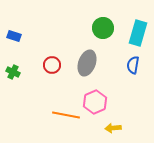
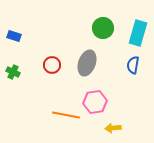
pink hexagon: rotated 15 degrees clockwise
